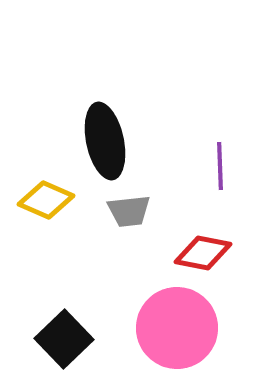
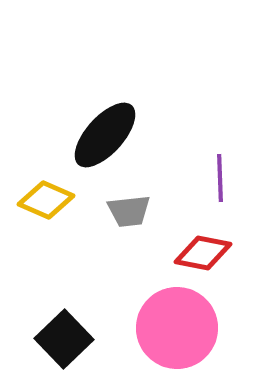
black ellipse: moved 6 px up; rotated 54 degrees clockwise
purple line: moved 12 px down
